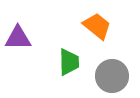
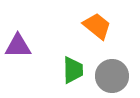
purple triangle: moved 8 px down
green trapezoid: moved 4 px right, 8 px down
